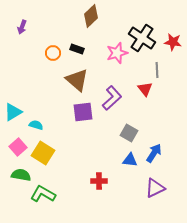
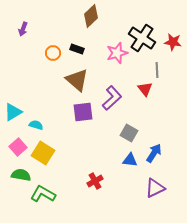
purple arrow: moved 1 px right, 2 px down
red cross: moved 4 px left; rotated 28 degrees counterclockwise
